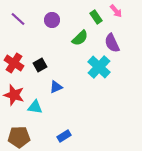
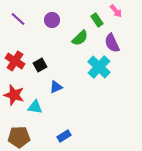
green rectangle: moved 1 px right, 3 px down
red cross: moved 1 px right, 2 px up
